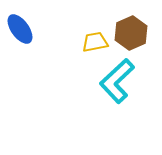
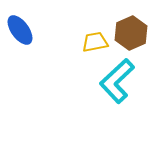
blue ellipse: moved 1 px down
